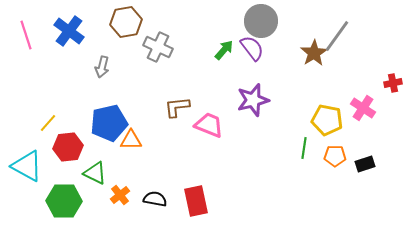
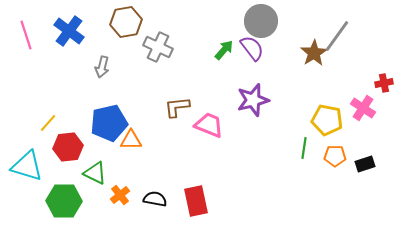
red cross: moved 9 px left
cyan triangle: rotated 12 degrees counterclockwise
